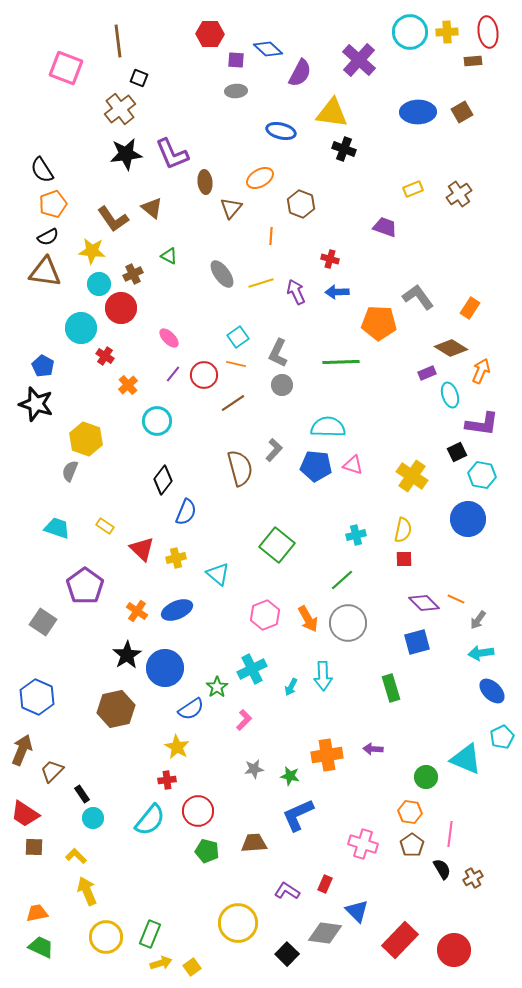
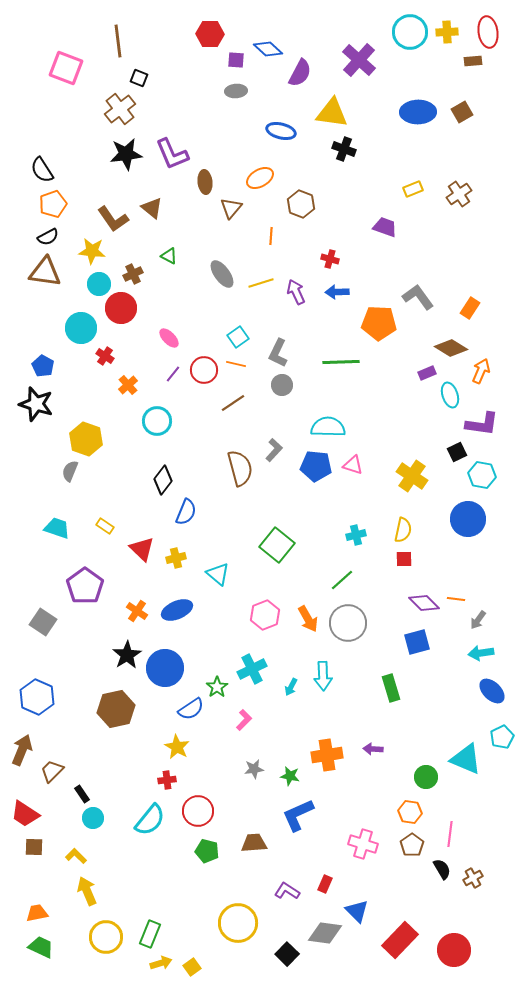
red circle at (204, 375): moved 5 px up
orange line at (456, 599): rotated 18 degrees counterclockwise
